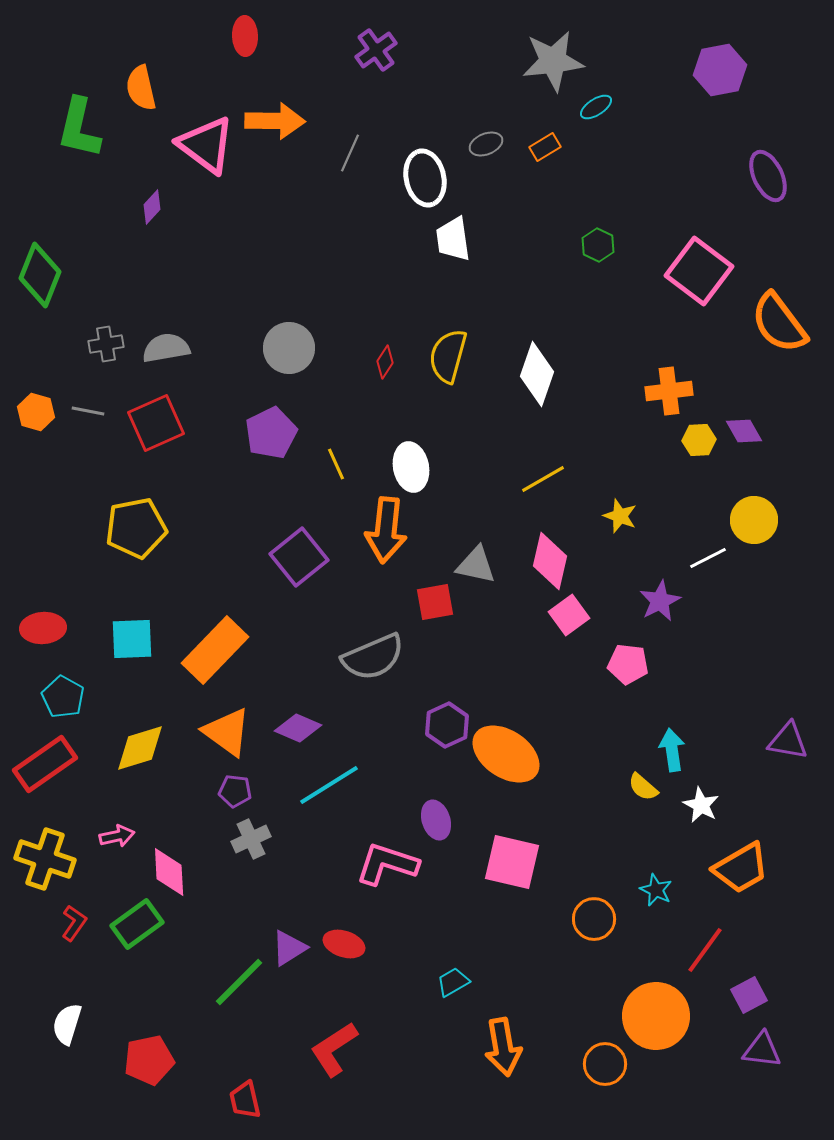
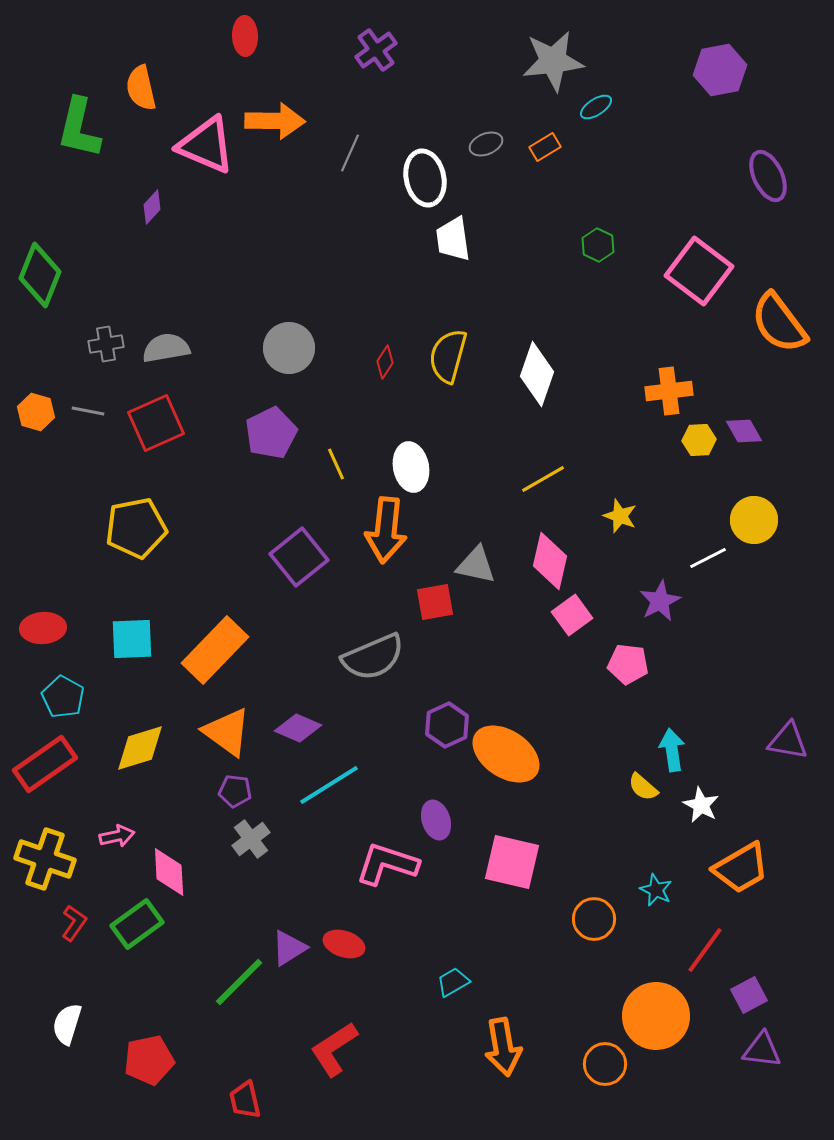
pink triangle at (206, 145): rotated 14 degrees counterclockwise
pink square at (569, 615): moved 3 px right
gray cross at (251, 839): rotated 12 degrees counterclockwise
